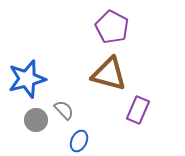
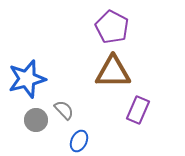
brown triangle: moved 4 px right, 2 px up; rotated 15 degrees counterclockwise
